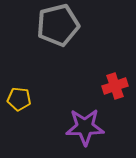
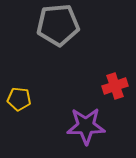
gray pentagon: rotated 9 degrees clockwise
purple star: moved 1 px right, 1 px up
